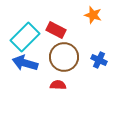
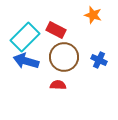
blue arrow: moved 1 px right, 2 px up
